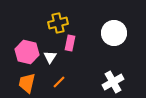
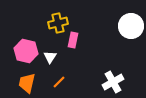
white circle: moved 17 px right, 7 px up
pink rectangle: moved 3 px right, 3 px up
pink hexagon: moved 1 px left, 1 px up
